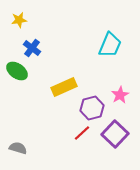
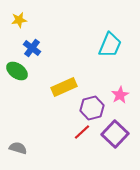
red line: moved 1 px up
